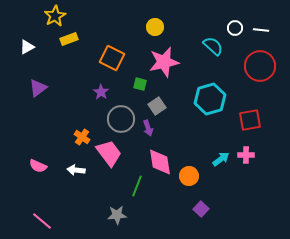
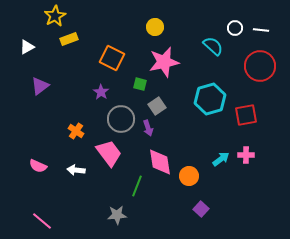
purple triangle: moved 2 px right, 2 px up
red square: moved 4 px left, 5 px up
orange cross: moved 6 px left, 6 px up
